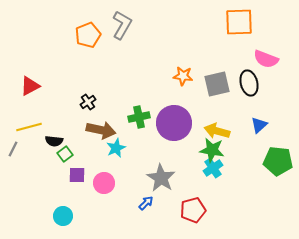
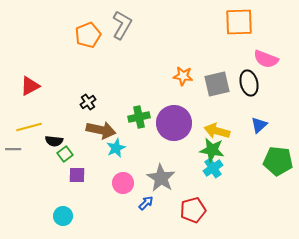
gray line: rotated 63 degrees clockwise
pink circle: moved 19 px right
